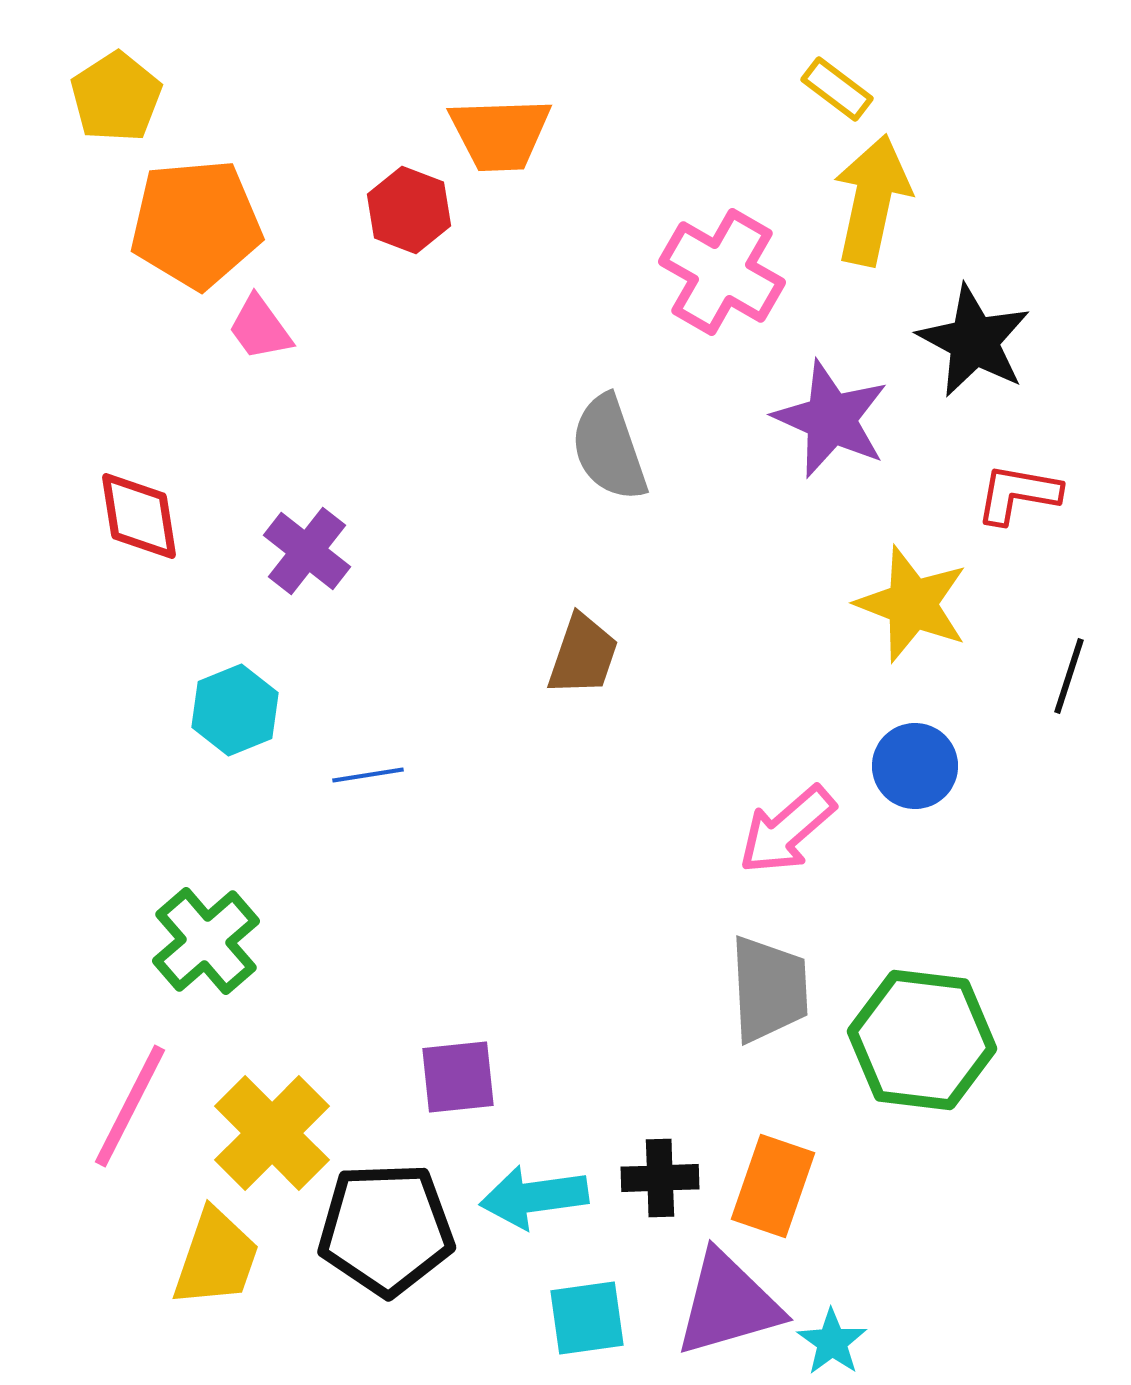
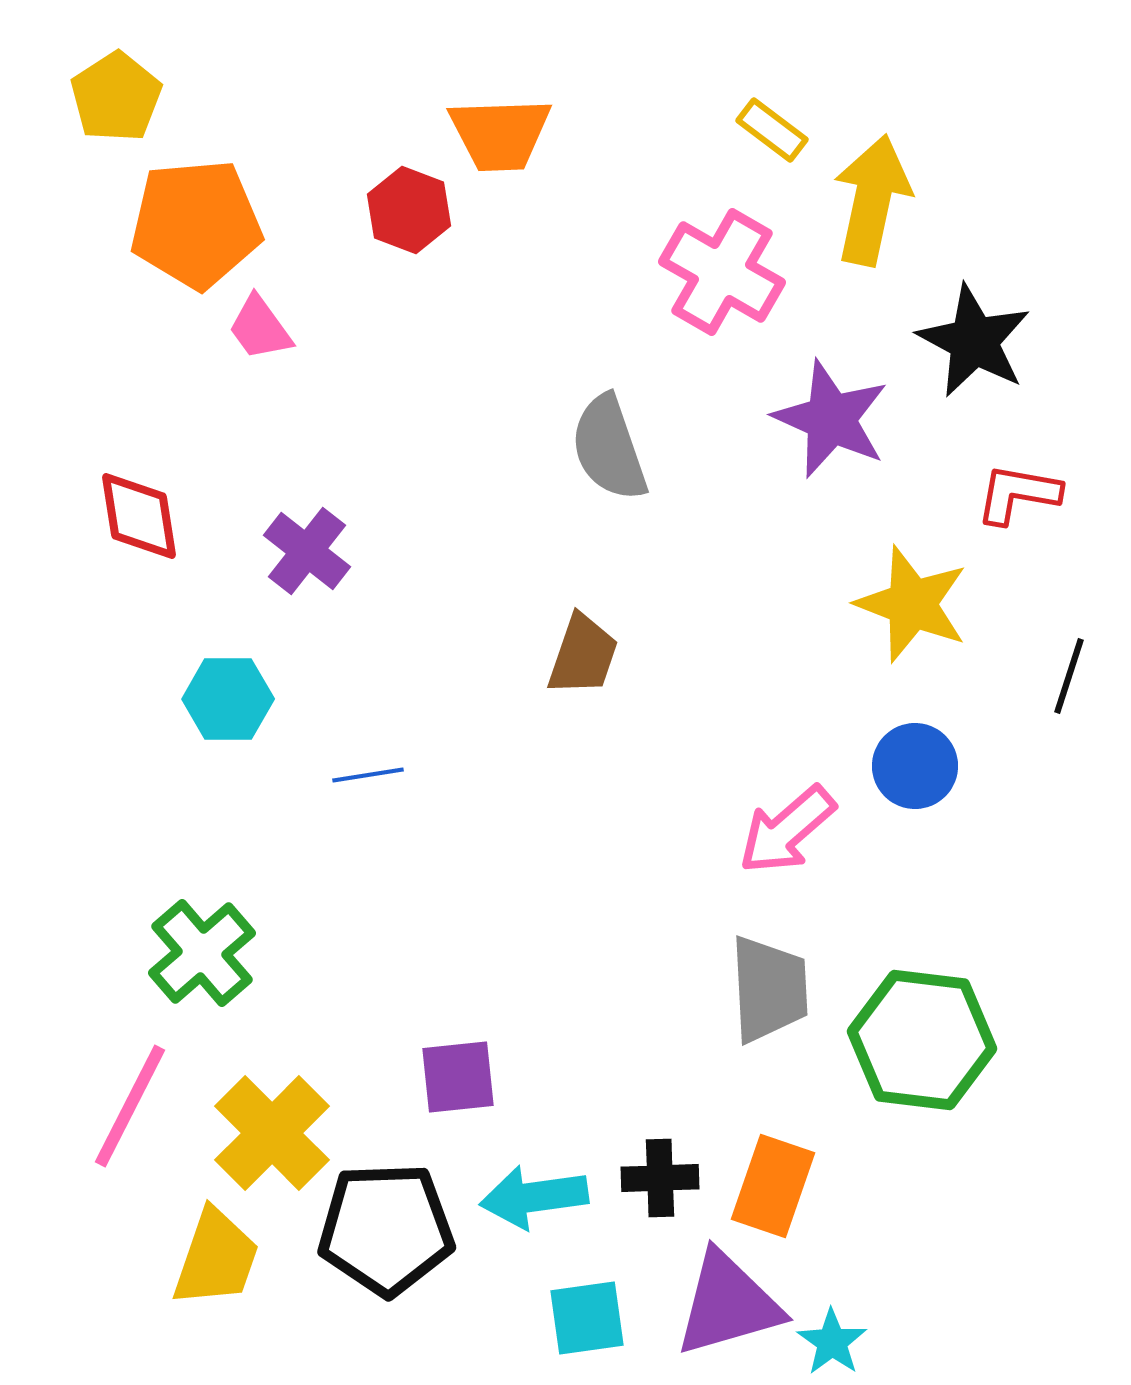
yellow rectangle: moved 65 px left, 41 px down
cyan hexagon: moved 7 px left, 11 px up; rotated 22 degrees clockwise
green cross: moved 4 px left, 12 px down
